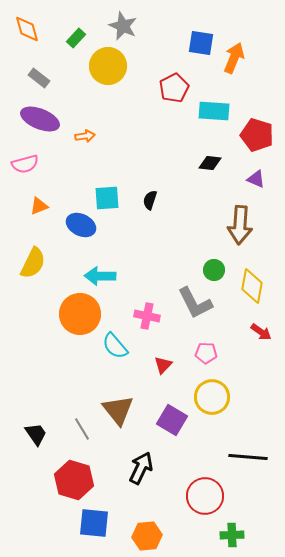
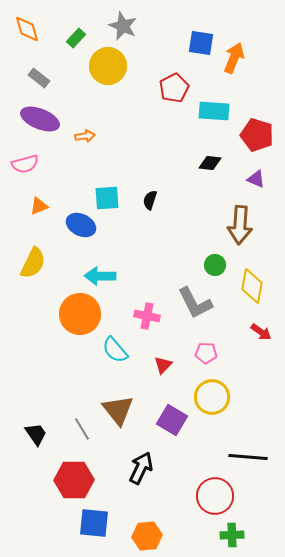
green circle at (214, 270): moved 1 px right, 5 px up
cyan semicircle at (115, 346): moved 4 px down
red hexagon at (74, 480): rotated 18 degrees counterclockwise
red circle at (205, 496): moved 10 px right
